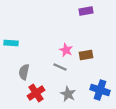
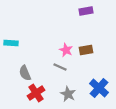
brown rectangle: moved 5 px up
gray semicircle: moved 1 px right, 1 px down; rotated 35 degrees counterclockwise
blue cross: moved 1 px left, 2 px up; rotated 24 degrees clockwise
